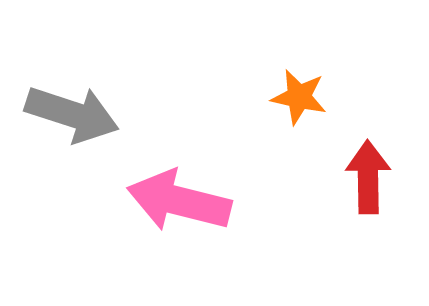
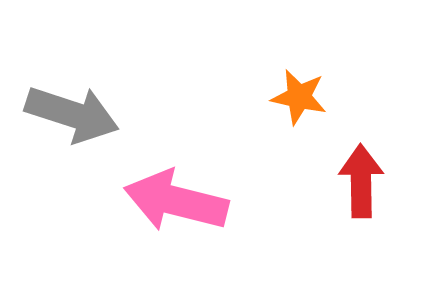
red arrow: moved 7 px left, 4 px down
pink arrow: moved 3 px left
